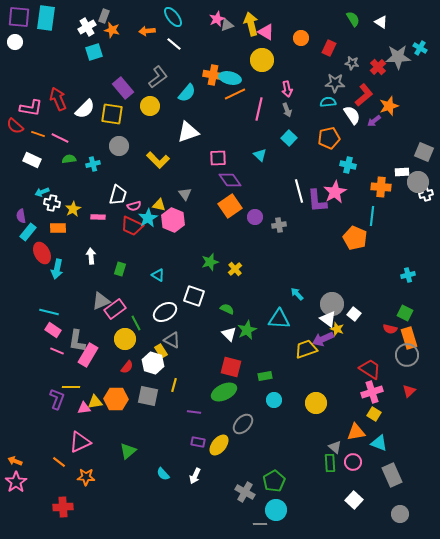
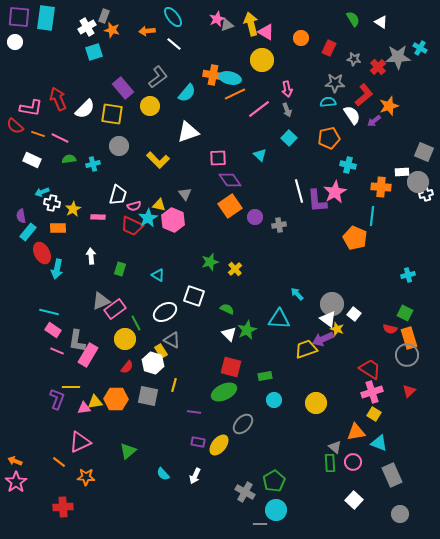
gray star at (352, 63): moved 2 px right, 4 px up
pink line at (259, 109): rotated 40 degrees clockwise
